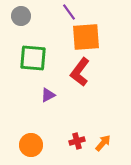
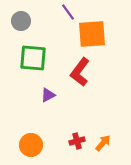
purple line: moved 1 px left
gray circle: moved 5 px down
orange square: moved 6 px right, 3 px up
